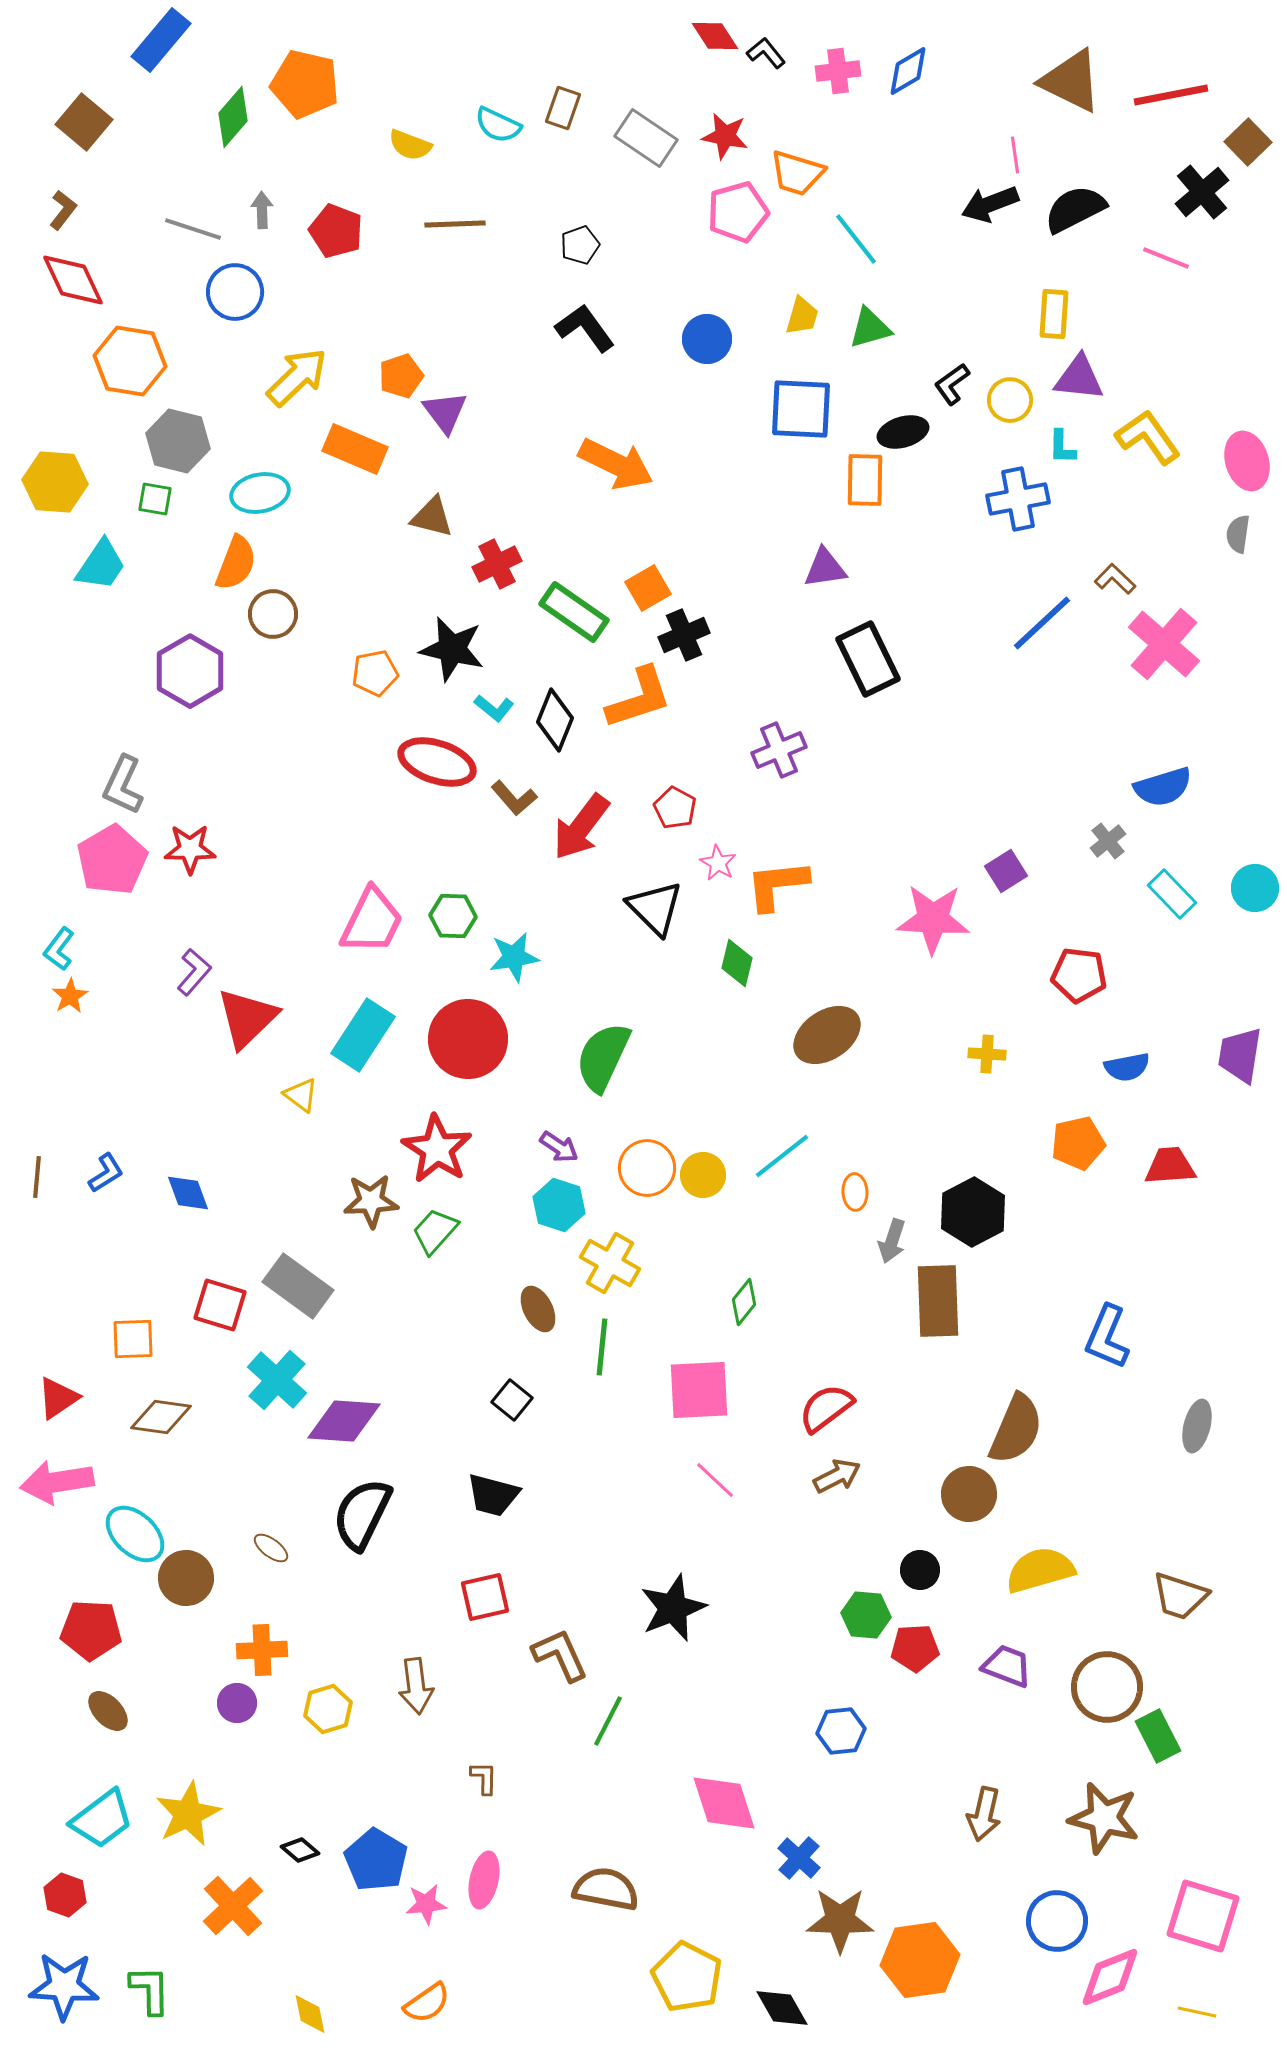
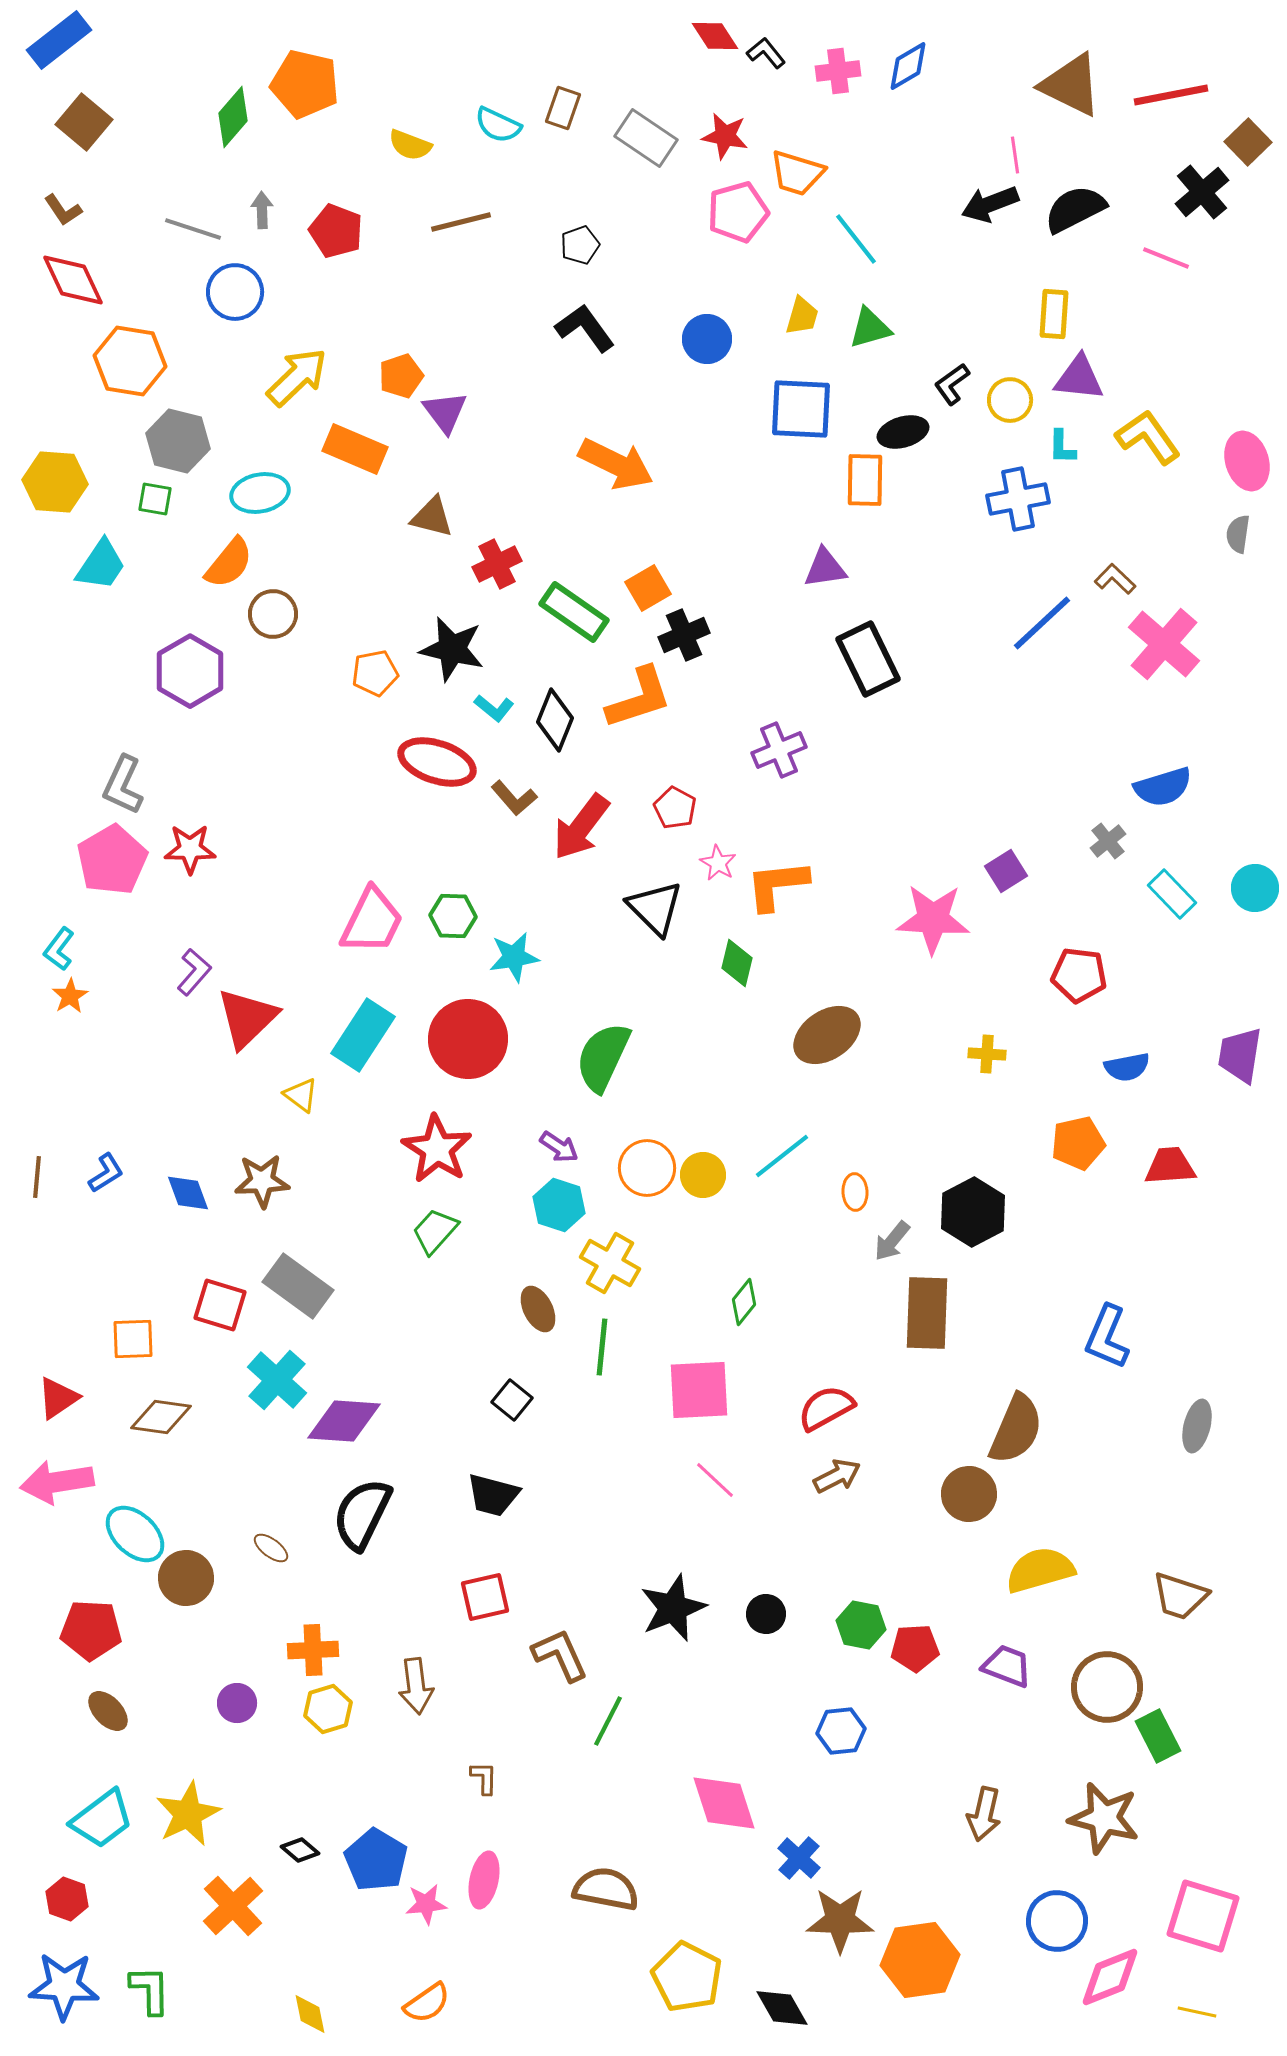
blue rectangle at (161, 40): moved 102 px left; rotated 12 degrees clockwise
blue diamond at (908, 71): moved 5 px up
brown triangle at (1071, 81): moved 4 px down
brown L-shape at (63, 210): rotated 108 degrees clockwise
brown line at (455, 224): moved 6 px right, 2 px up; rotated 12 degrees counterclockwise
orange semicircle at (236, 563): moved 7 px left; rotated 18 degrees clockwise
brown star at (371, 1201): moved 109 px left, 20 px up
gray arrow at (892, 1241): rotated 21 degrees clockwise
brown rectangle at (938, 1301): moved 11 px left, 12 px down; rotated 4 degrees clockwise
red semicircle at (826, 1408): rotated 8 degrees clockwise
black circle at (920, 1570): moved 154 px left, 44 px down
green hexagon at (866, 1615): moved 5 px left, 10 px down; rotated 6 degrees clockwise
orange cross at (262, 1650): moved 51 px right
red hexagon at (65, 1895): moved 2 px right, 4 px down
